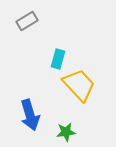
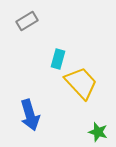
yellow trapezoid: moved 2 px right, 2 px up
green star: moved 32 px right; rotated 24 degrees clockwise
